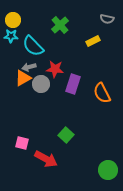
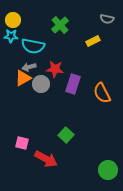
cyan semicircle: rotated 35 degrees counterclockwise
